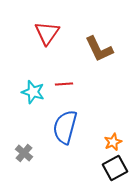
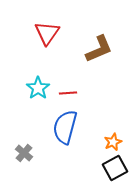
brown L-shape: rotated 88 degrees counterclockwise
red line: moved 4 px right, 9 px down
cyan star: moved 5 px right, 4 px up; rotated 20 degrees clockwise
